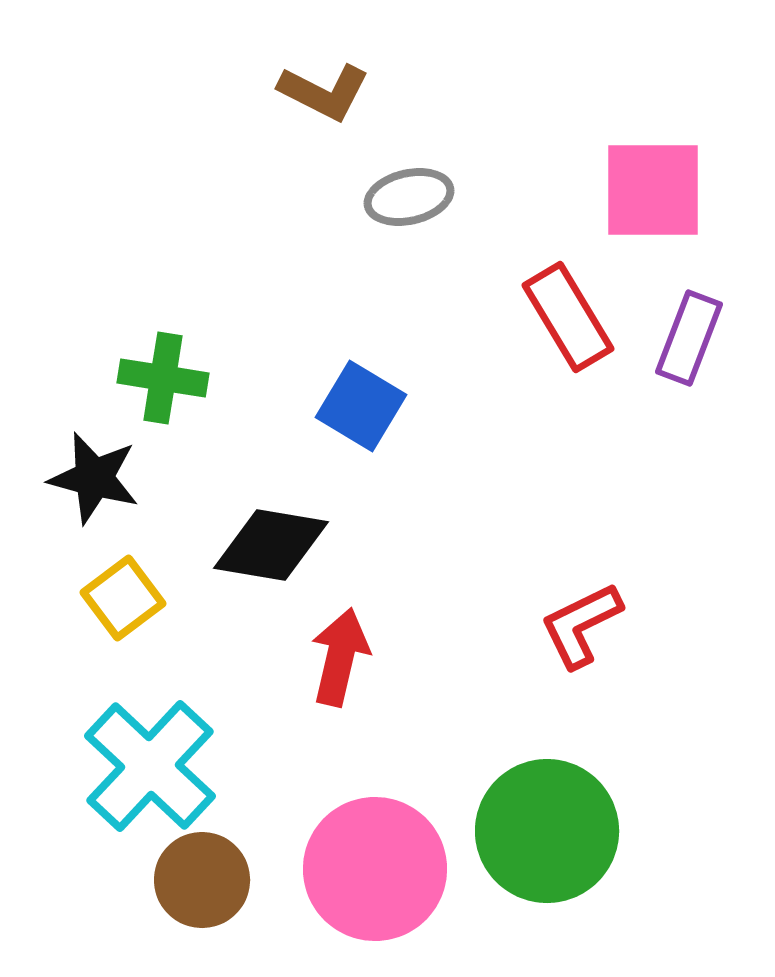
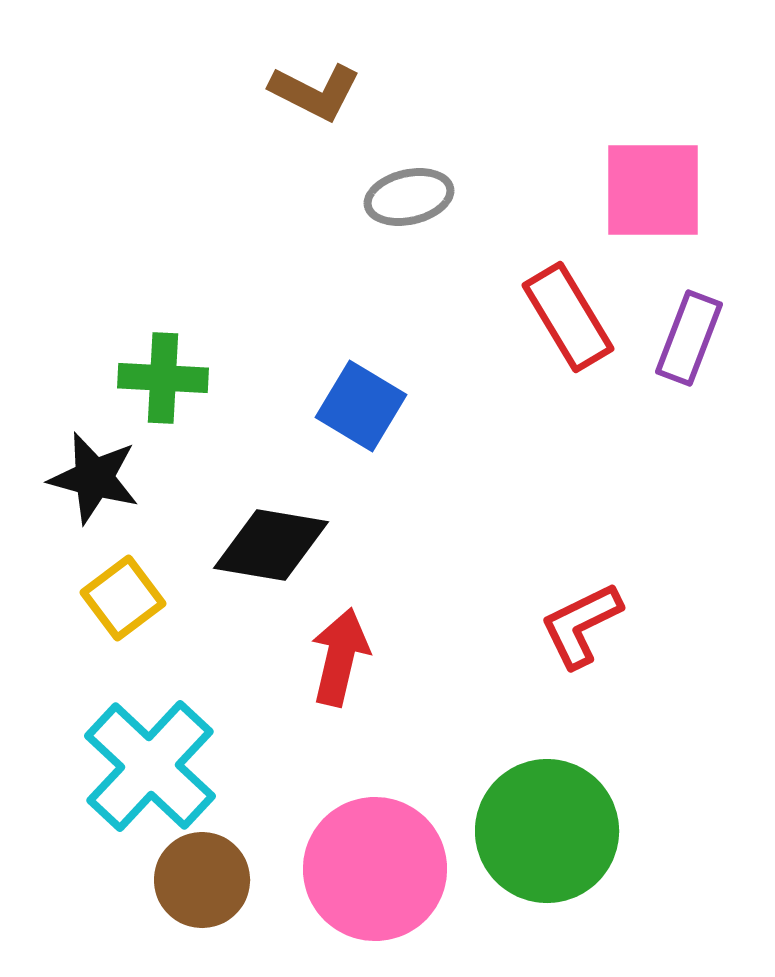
brown L-shape: moved 9 px left
green cross: rotated 6 degrees counterclockwise
